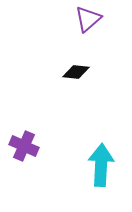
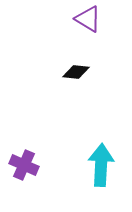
purple triangle: rotated 48 degrees counterclockwise
purple cross: moved 19 px down
